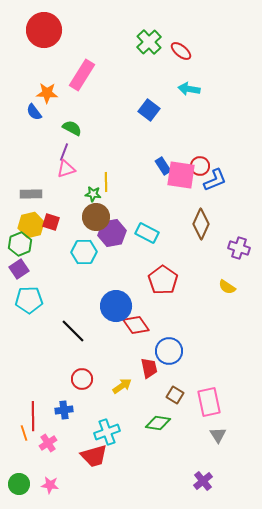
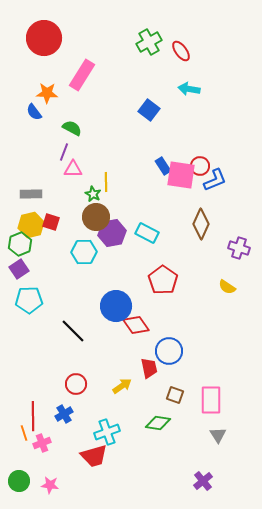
red circle at (44, 30): moved 8 px down
green cross at (149, 42): rotated 15 degrees clockwise
red ellipse at (181, 51): rotated 15 degrees clockwise
pink triangle at (66, 169): moved 7 px right; rotated 18 degrees clockwise
green star at (93, 194): rotated 21 degrees clockwise
red circle at (82, 379): moved 6 px left, 5 px down
brown square at (175, 395): rotated 12 degrees counterclockwise
pink rectangle at (209, 402): moved 2 px right, 2 px up; rotated 12 degrees clockwise
blue cross at (64, 410): moved 4 px down; rotated 24 degrees counterclockwise
pink cross at (48, 443): moved 6 px left; rotated 12 degrees clockwise
green circle at (19, 484): moved 3 px up
